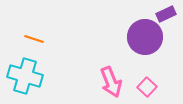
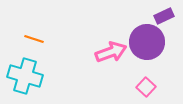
purple rectangle: moved 2 px left, 2 px down
purple circle: moved 2 px right, 5 px down
pink arrow: moved 30 px up; rotated 88 degrees counterclockwise
pink square: moved 1 px left
